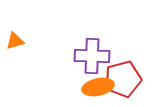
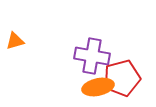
purple cross: rotated 8 degrees clockwise
red pentagon: moved 1 px left, 1 px up
